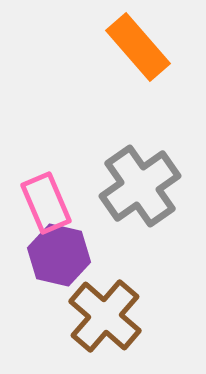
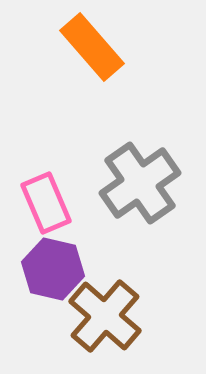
orange rectangle: moved 46 px left
gray cross: moved 3 px up
purple hexagon: moved 6 px left, 14 px down
